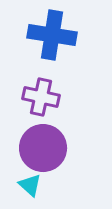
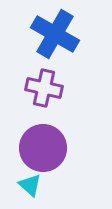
blue cross: moved 3 px right, 1 px up; rotated 21 degrees clockwise
purple cross: moved 3 px right, 9 px up
